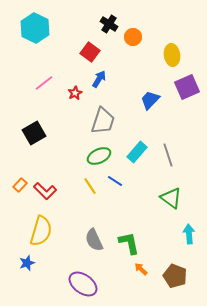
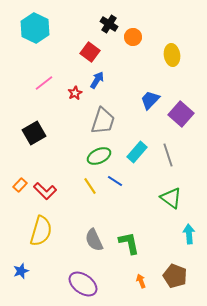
blue arrow: moved 2 px left, 1 px down
purple square: moved 6 px left, 27 px down; rotated 25 degrees counterclockwise
blue star: moved 6 px left, 8 px down
orange arrow: moved 12 px down; rotated 24 degrees clockwise
